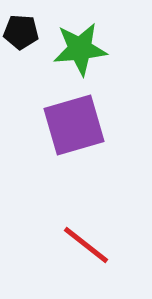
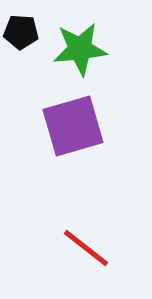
purple square: moved 1 px left, 1 px down
red line: moved 3 px down
